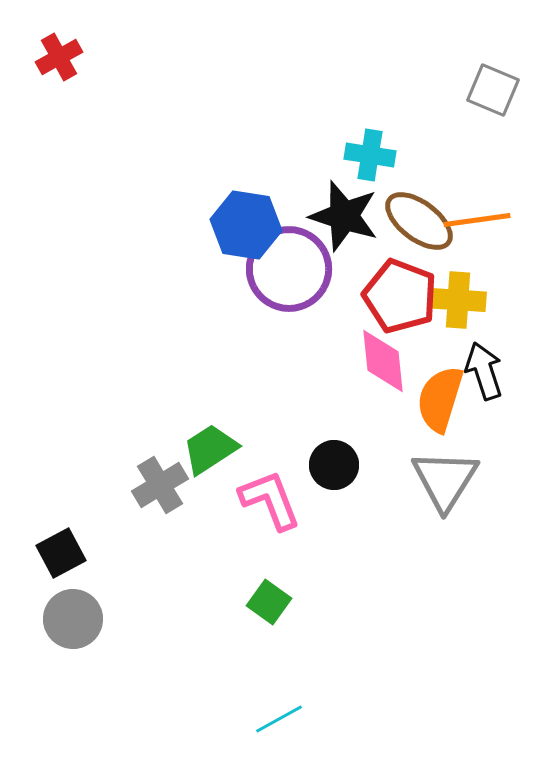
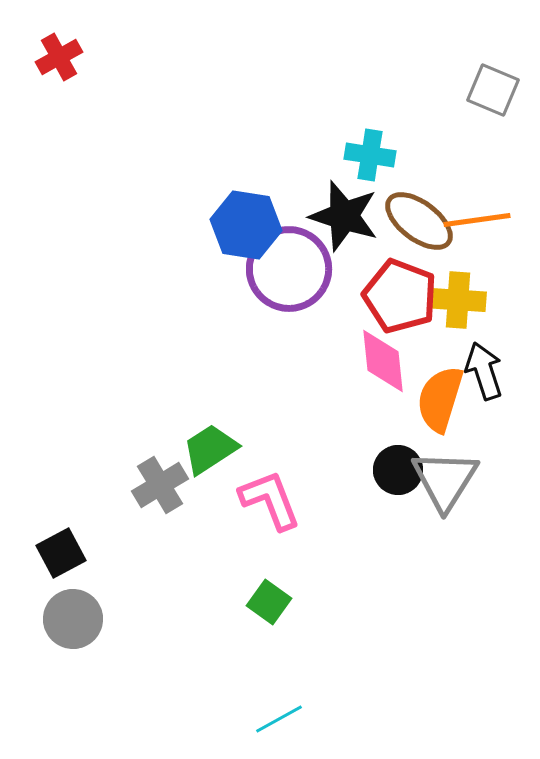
black circle: moved 64 px right, 5 px down
